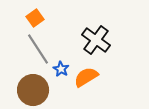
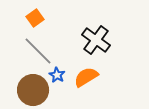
gray line: moved 2 px down; rotated 12 degrees counterclockwise
blue star: moved 4 px left, 6 px down
